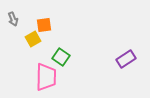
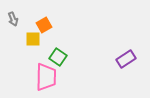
orange square: rotated 21 degrees counterclockwise
yellow square: rotated 28 degrees clockwise
green square: moved 3 px left
